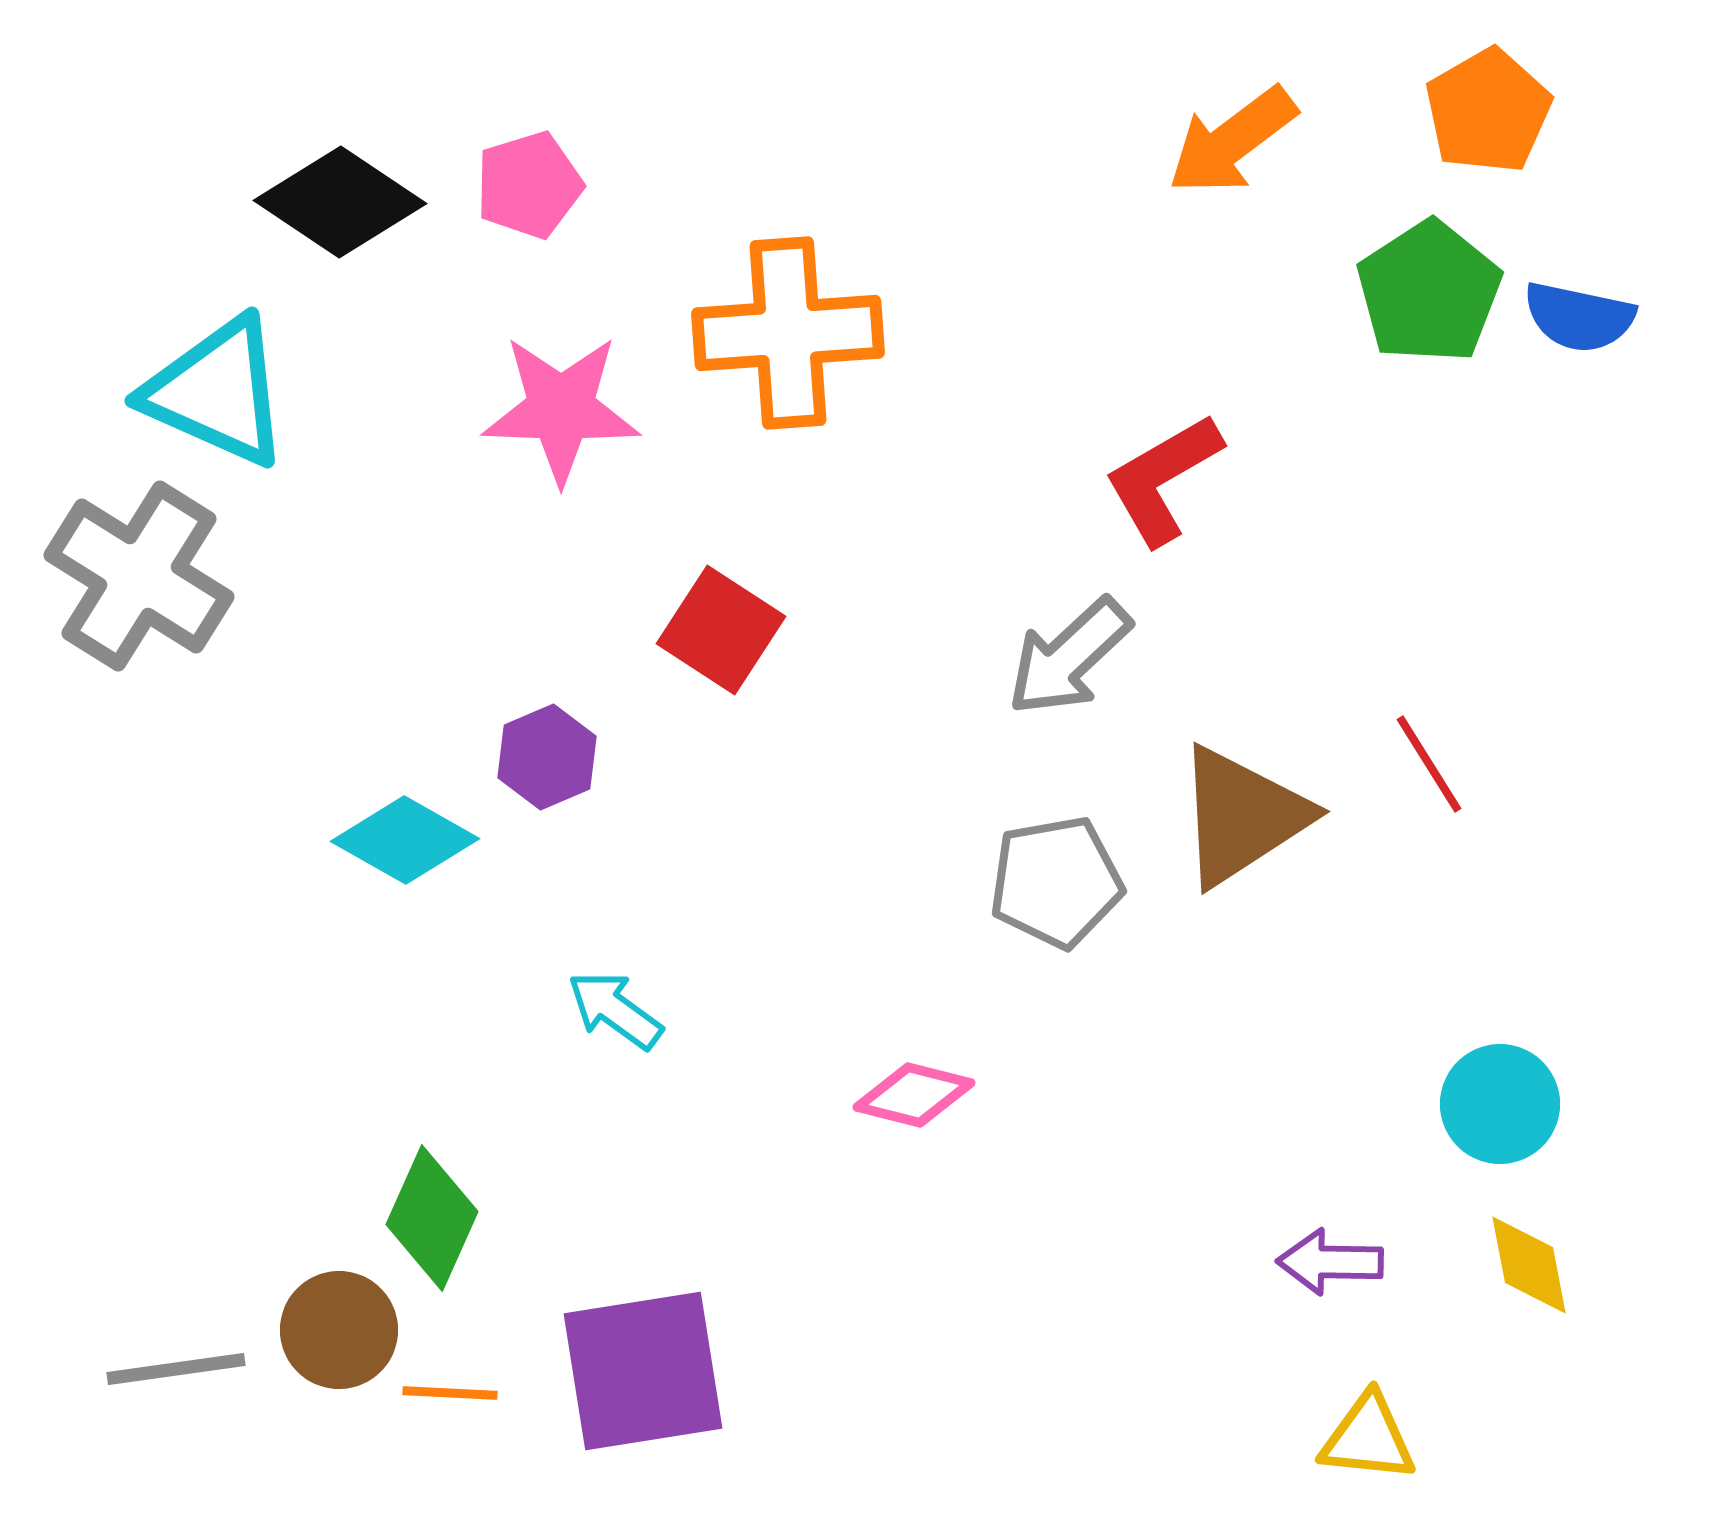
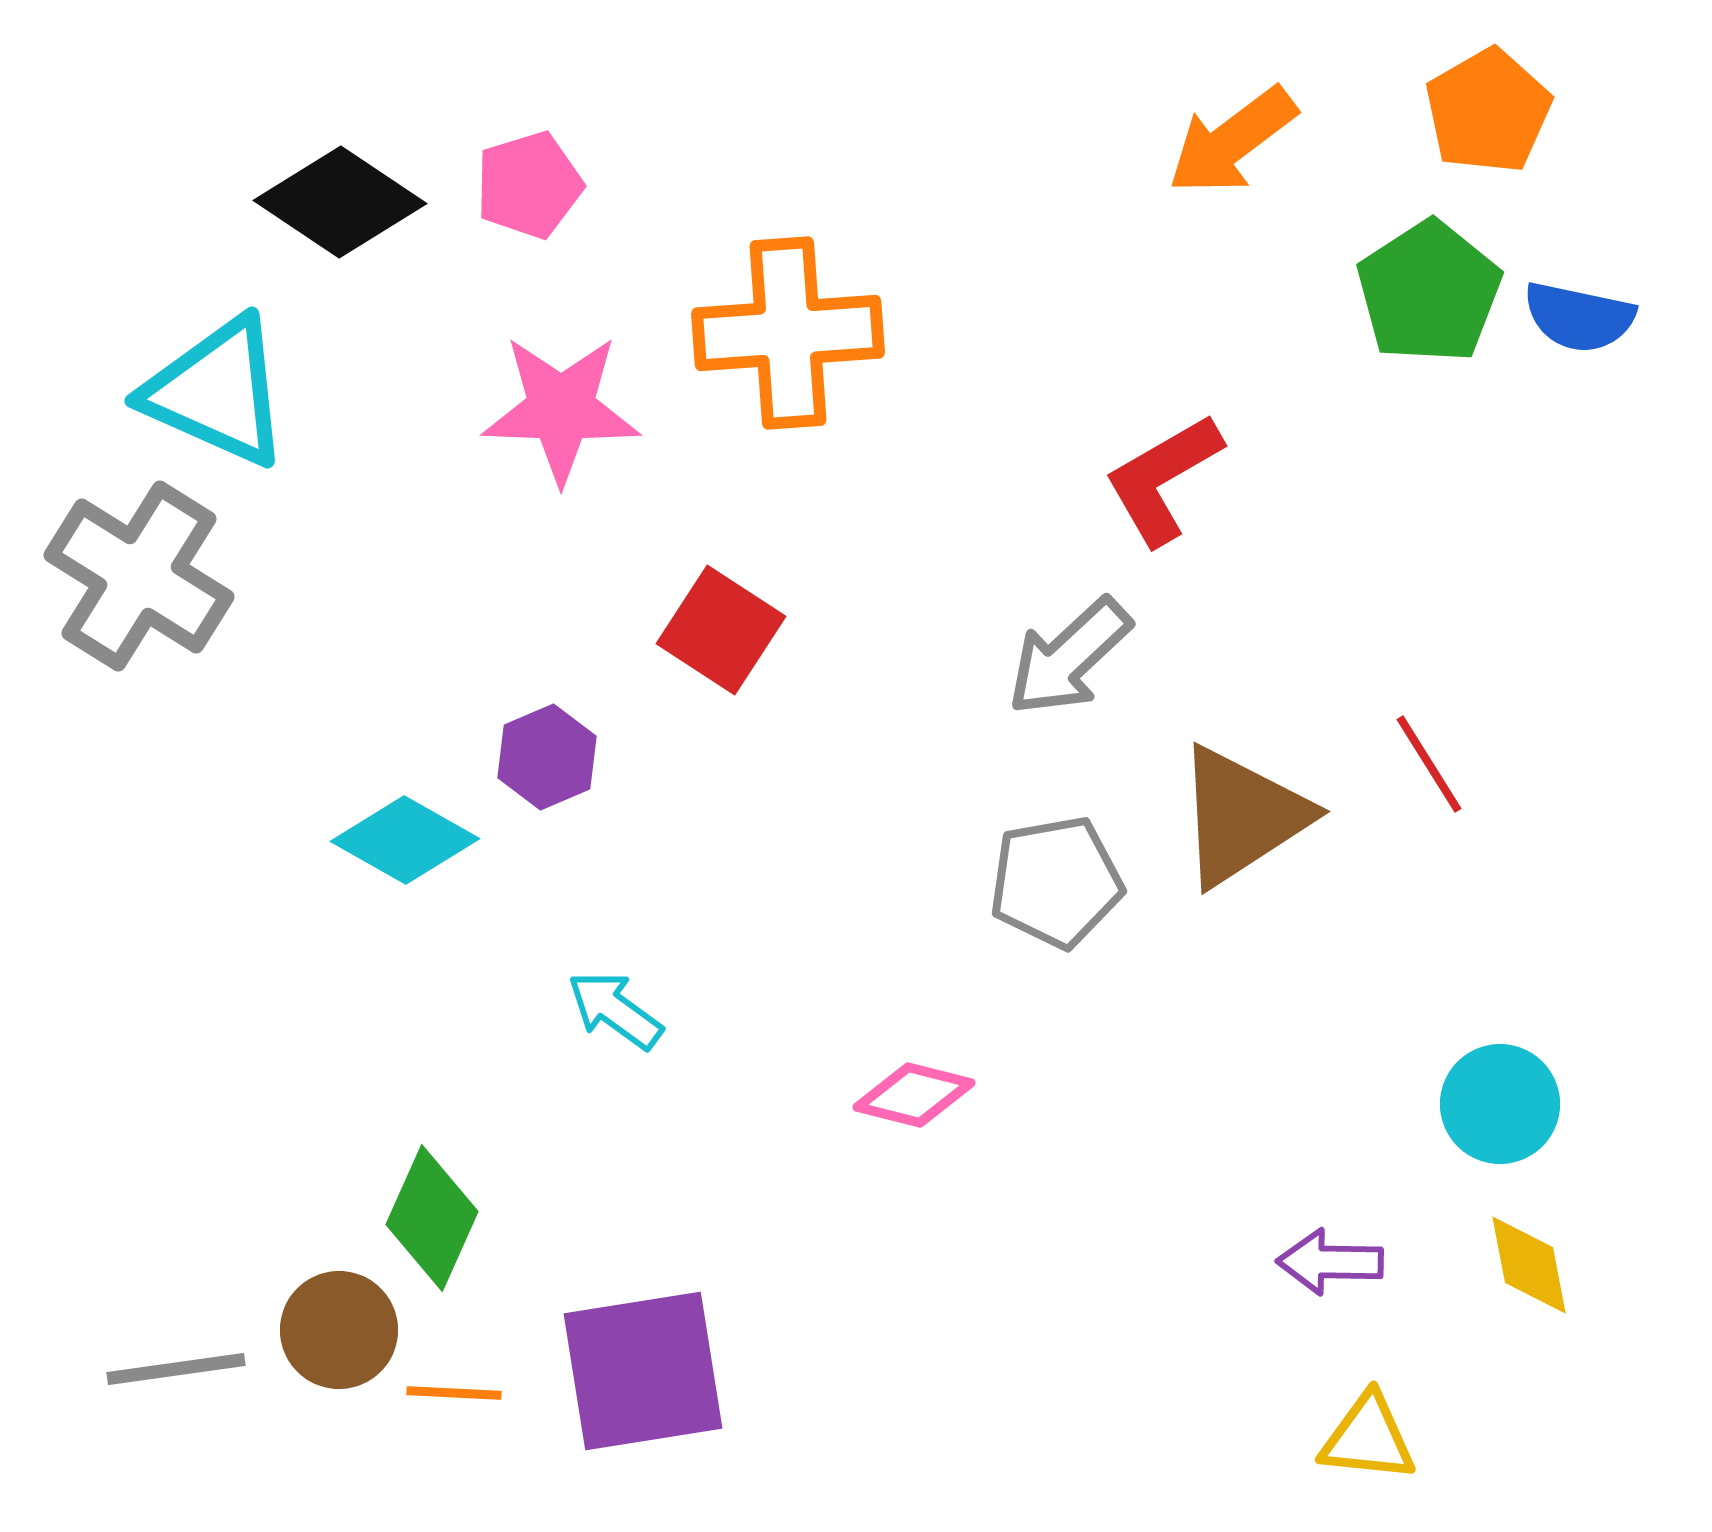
orange line: moved 4 px right
